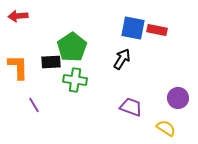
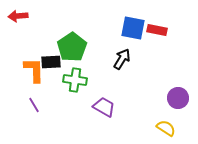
orange L-shape: moved 16 px right, 3 px down
purple trapezoid: moved 27 px left; rotated 10 degrees clockwise
